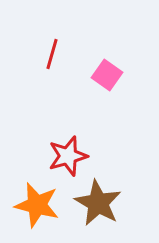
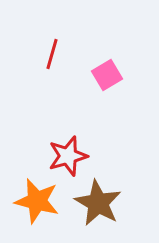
pink square: rotated 24 degrees clockwise
orange star: moved 4 px up
